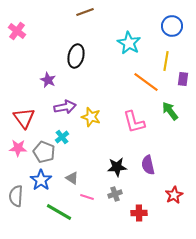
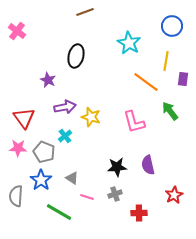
cyan cross: moved 3 px right, 1 px up
